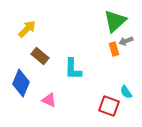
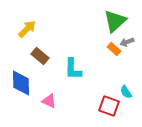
gray arrow: moved 1 px right, 1 px down
orange rectangle: rotated 32 degrees counterclockwise
blue diamond: rotated 24 degrees counterclockwise
pink triangle: moved 1 px down
